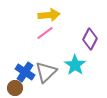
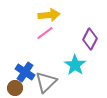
gray triangle: moved 10 px down
